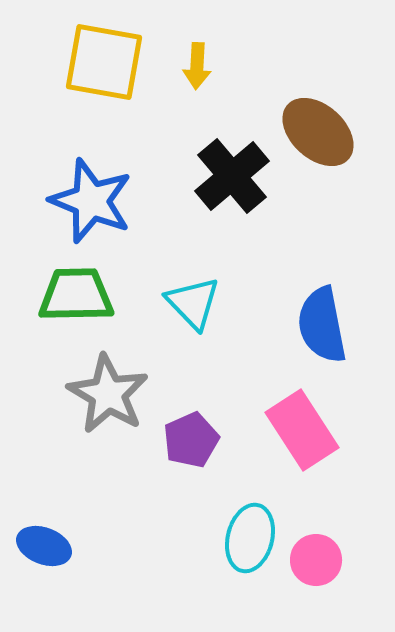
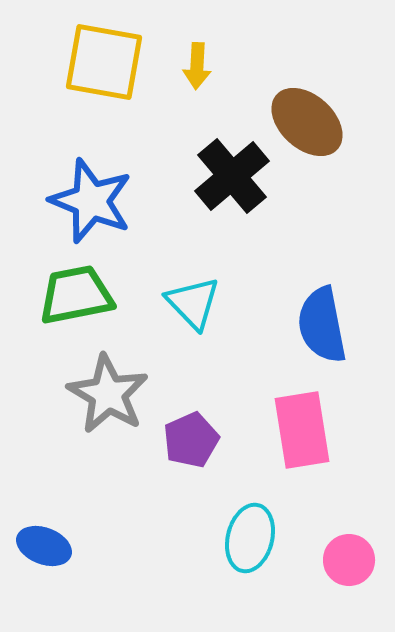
brown ellipse: moved 11 px left, 10 px up
green trapezoid: rotated 10 degrees counterclockwise
pink rectangle: rotated 24 degrees clockwise
pink circle: moved 33 px right
